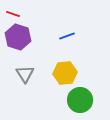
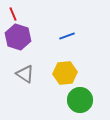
red line: rotated 48 degrees clockwise
gray triangle: rotated 24 degrees counterclockwise
